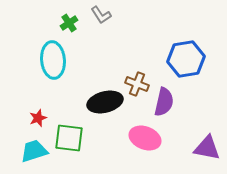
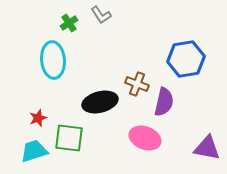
black ellipse: moved 5 px left
